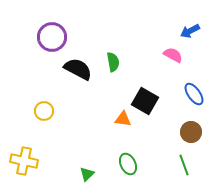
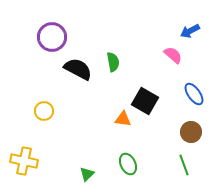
pink semicircle: rotated 12 degrees clockwise
